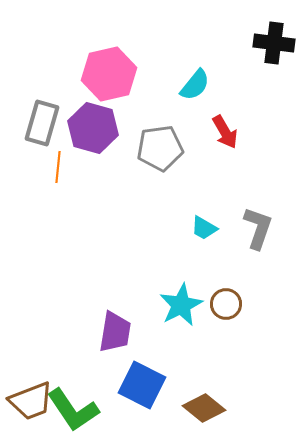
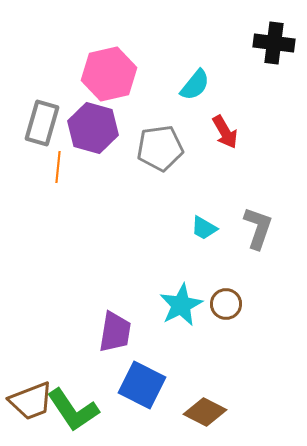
brown diamond: moved 1 px right, 4 px down; rotated 12 degrees counterclockwise
